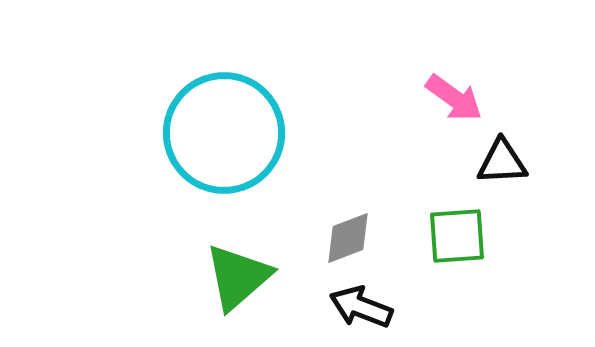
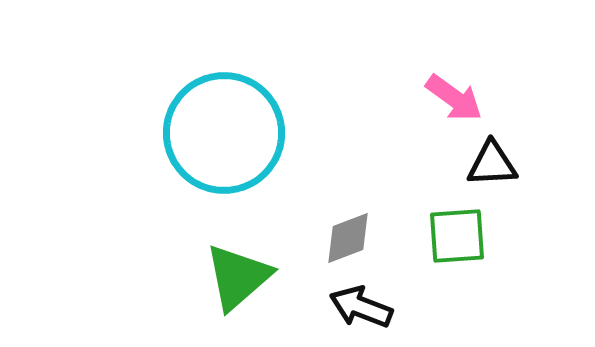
black triangle: moved 10 px left, 2 px down
